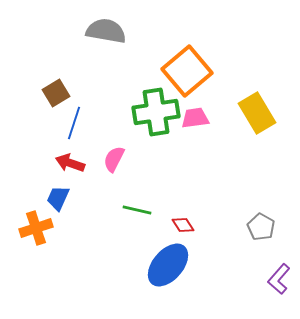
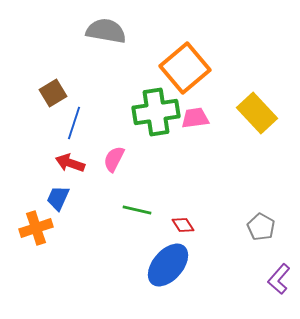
orange square: moved 2 px left, 3 px up
brown square: moved 3 px left
yellow rectangle: rotated 12 degrees counterclockwise
